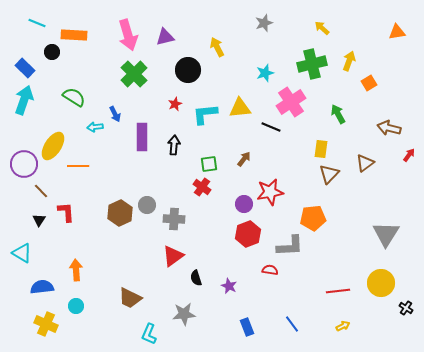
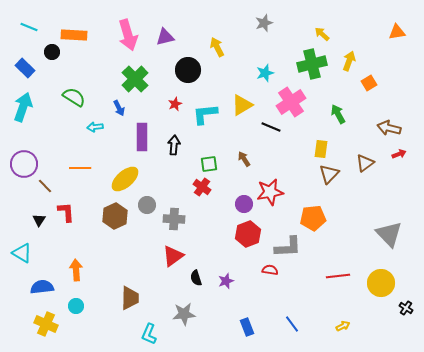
cyan line at (37, 23): moved 8 px left, 4 px down
yellow arrow at (322, 28): moved 6 px down
green cross at (134, 74): moved 1 px right, 5 px down
cyan arrow at (24, 100): moved 1 px left, 7 px down
yellow triangle at (240, 108): moved 2 px right, 3 px up; rotated 25 degrees counterclockwise
blue arrow at (115, 114): moved 4 px right, 6 px up
yellow ellipse at (53, 146): moved 72 px right, 33 px down; rotated 16 degrees clockwise
red arrow at (409, 155): moved 10 px left, 1 px up; rotated 32 degrees clockwise
brown arrow at (244, 159): rotated 70 degrees counterclockwise
orange line at (78, 166): moved 2 px right, 2 px down
brown line at (41, 191): moved 4 px right, 5 px up
brown hexagon at (120, 213): moved 5 px left, 3 px down
gray triangle at (386, 234): moved 3 px right; rotated 16 degrees counterclockwise
gray L-shape at (290, 246): moved 2 px left, 1 px down
purple star at (229, 286): moved 3 px left, 5 px up; rotated 28 degrees clockwise
red line at (338, 291): moved 15 px up
brown trapezoid at (130, 298): rotated 115 degrees counterclockwise
